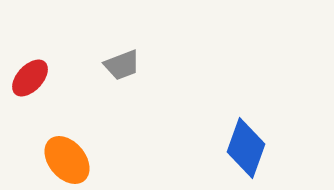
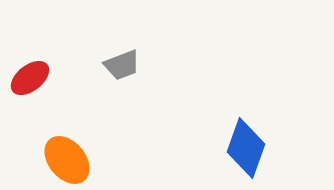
red ellipse: rotated 9 degrees clockwise
